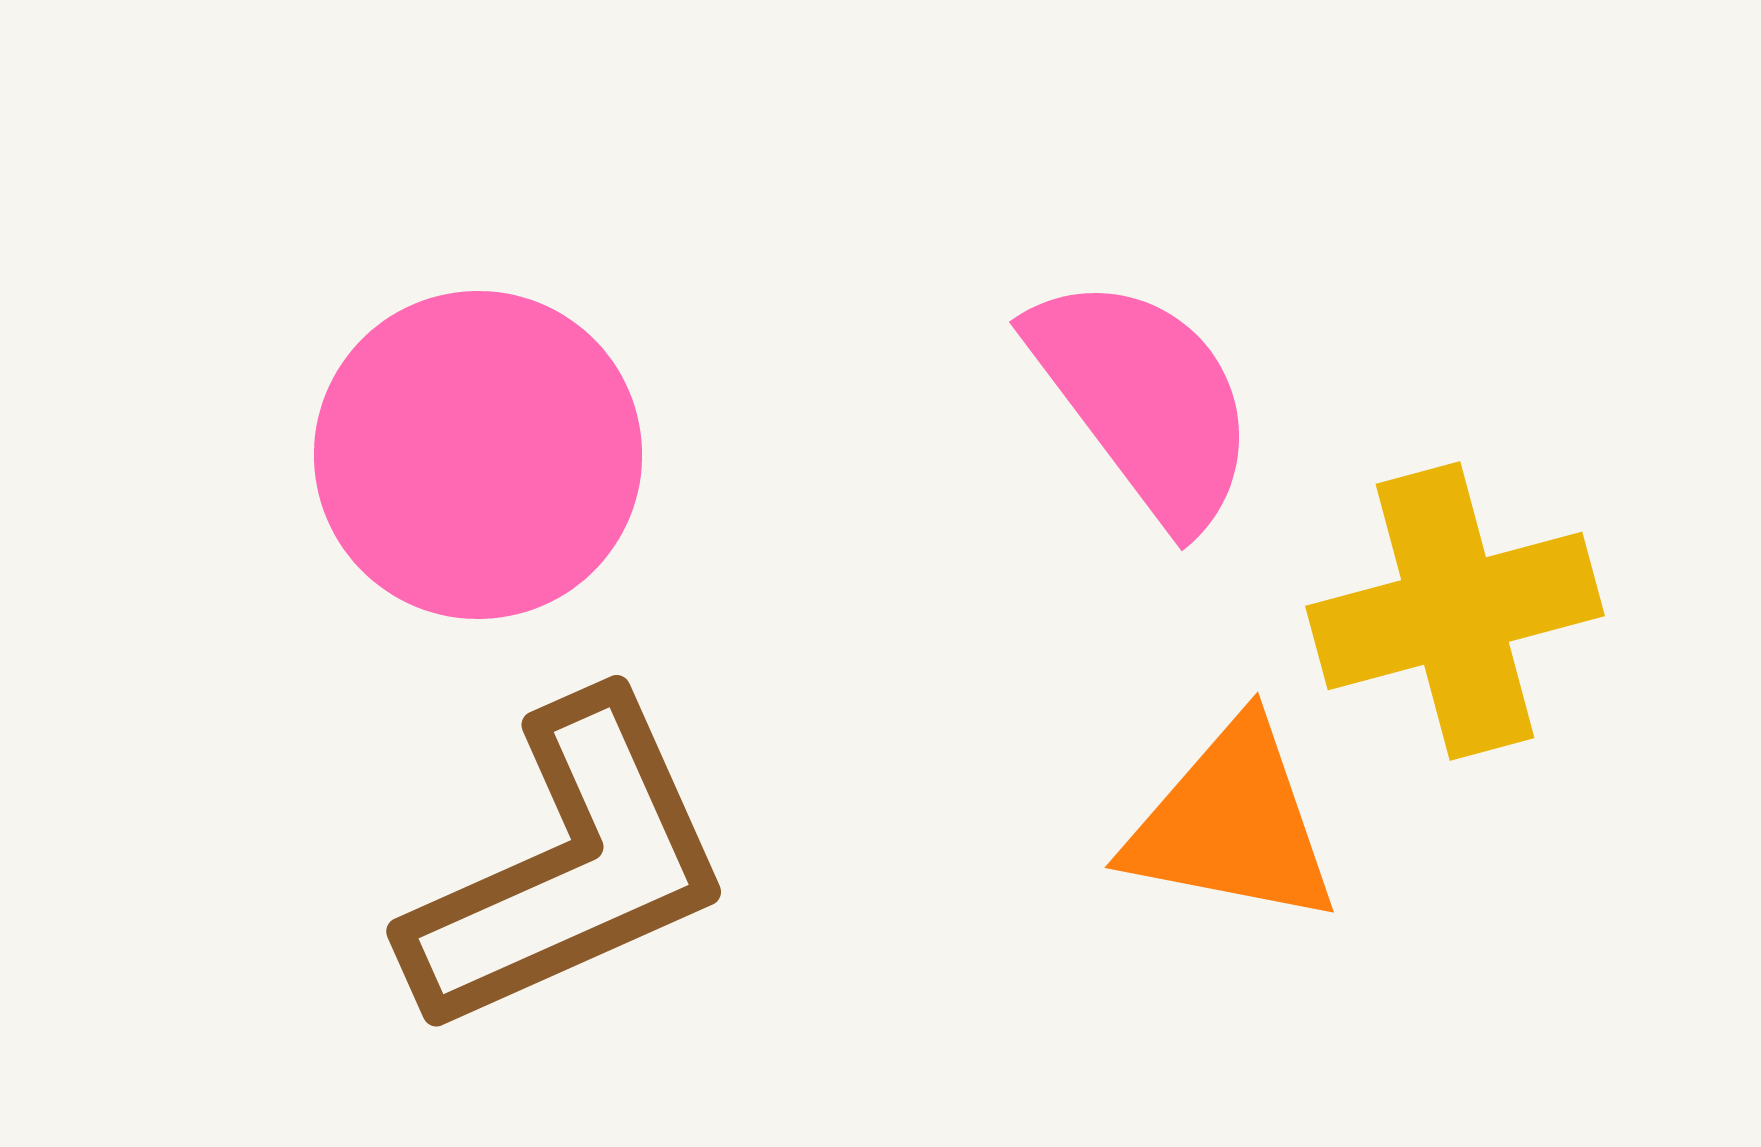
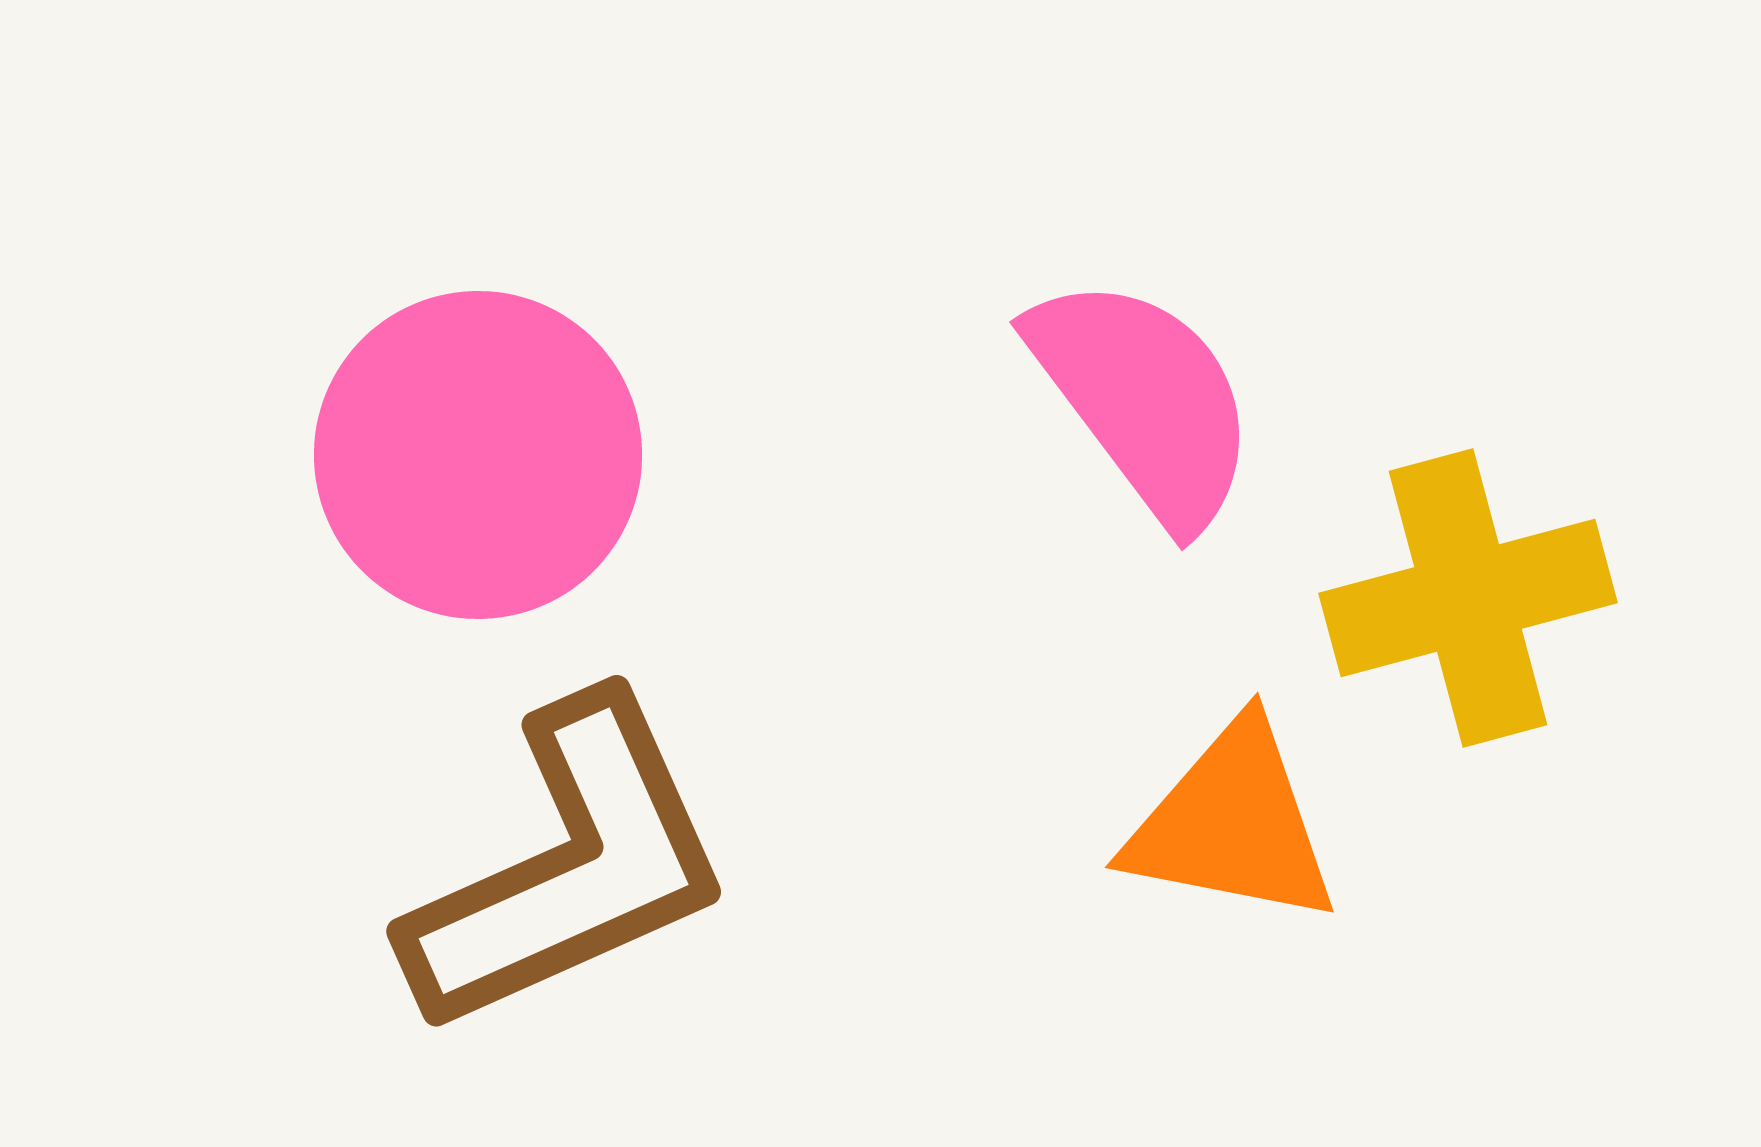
yellow cross: moved 13 px right, 13 px up
